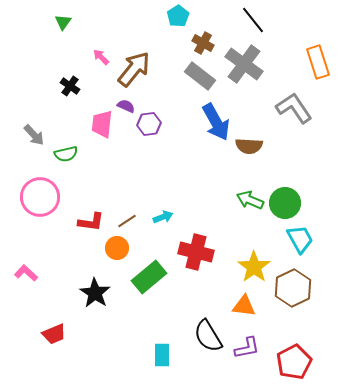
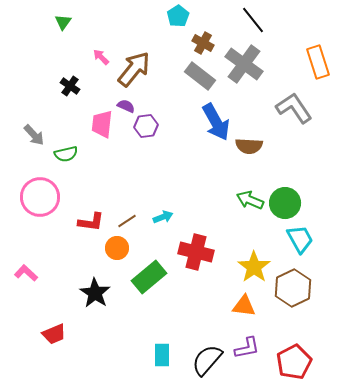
purple hexagon: moved 3 px left, 2 px down
black semicircle: moved 1 px left, 24 px down; rotated 72 degrees clockwise
